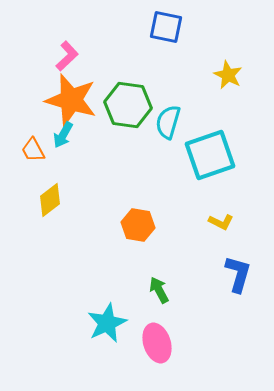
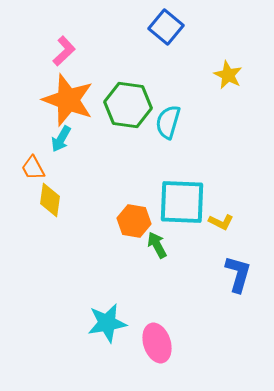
blue square: rotated 28 degrees clockwise
pink L-shape: moved 3 px left, 5 px up
orange star: moved 3 px left; rotated 4 degrees clockwise
cyan arrow: moved 2 px left, 4 px down
orange trapezoid: moved 18 px down
cyan square: moved 28 px left, 47 px down; rotated 21 degrees clockwise
yellow diamond: rotated 44 degrees counterclockwise
orange hexagon: moved 4 px left, 4 px up
green arrow: moved 2 px left, 45 px up
cyan star: rotated 15 degrees clockwise
